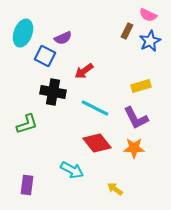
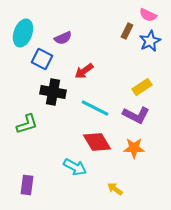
blue square: moved 3 px left, 3 px down
yellow rectangle: moved 1 px right, 1 px down; rotated 18 degrees counterclockwise
purple L-shape: moved 3 px up; rotated 36 degrees counterclockwise
red diamond: moved 1 px up; rotated 8 degrees clockwise
cyan arrow: moved 3 px right, 3 px up
